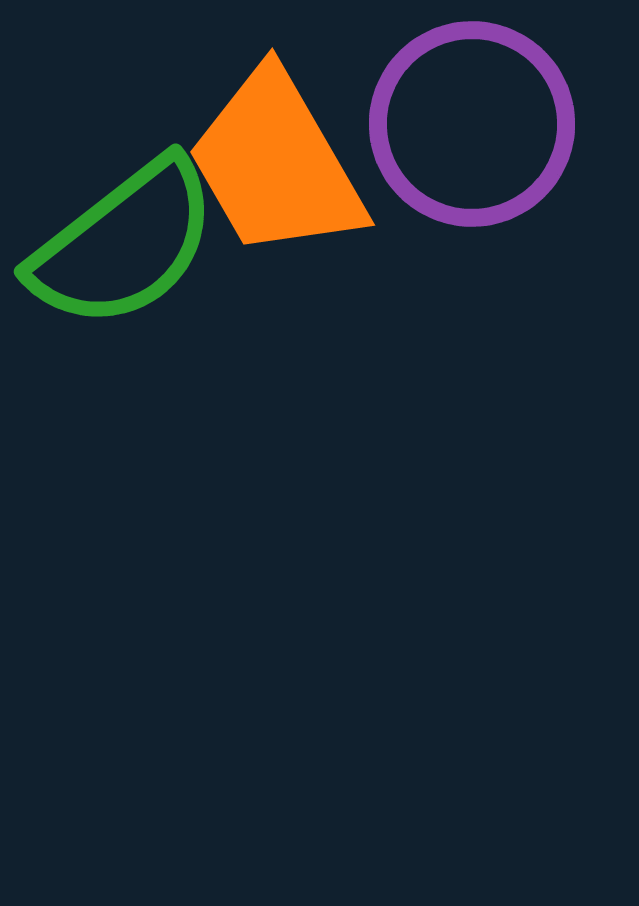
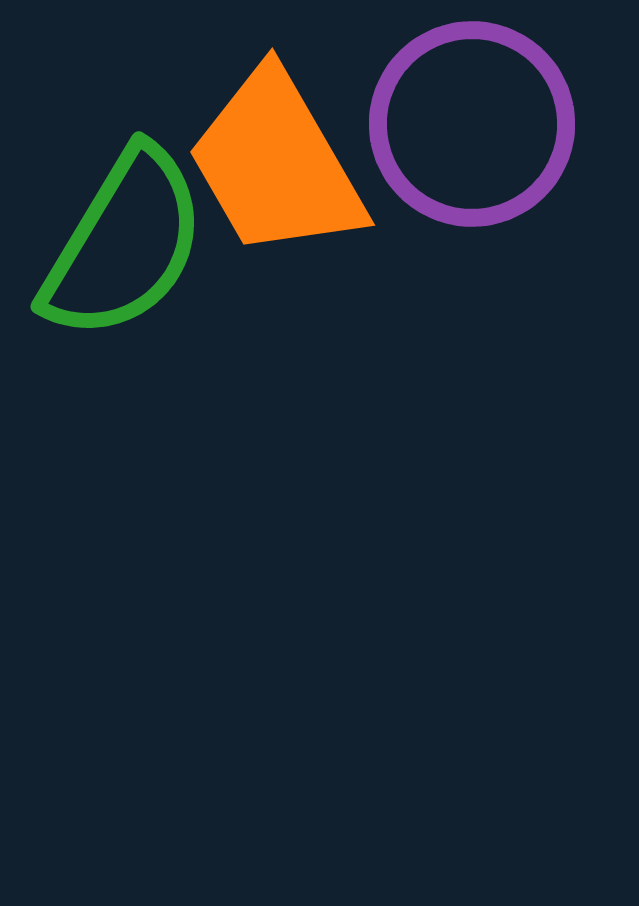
green semicircle: rotated 21 degrees counterclockwise
